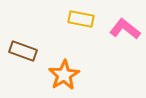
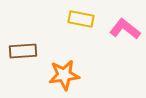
brown rectangle: rotated 24 degrees counterclockwise
orange star: rotated 24 degrees clockwise
